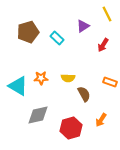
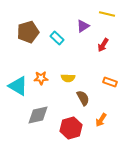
yellow line: rotated 49 degrees counterclockwise
brown semicircle: moved 1 px left, 4 px down
